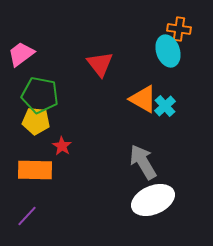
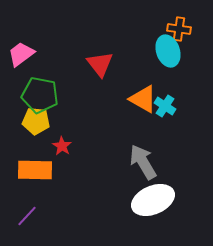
cyan cross: rotated 15 degrees counterclockwise
